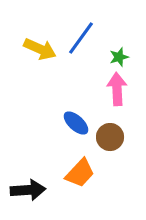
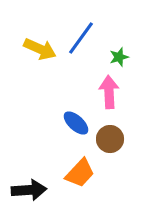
pink arrow: moved 8 px left, 3 px down
brown circle: moved 2 px down
black arrow: moved 1 px right
